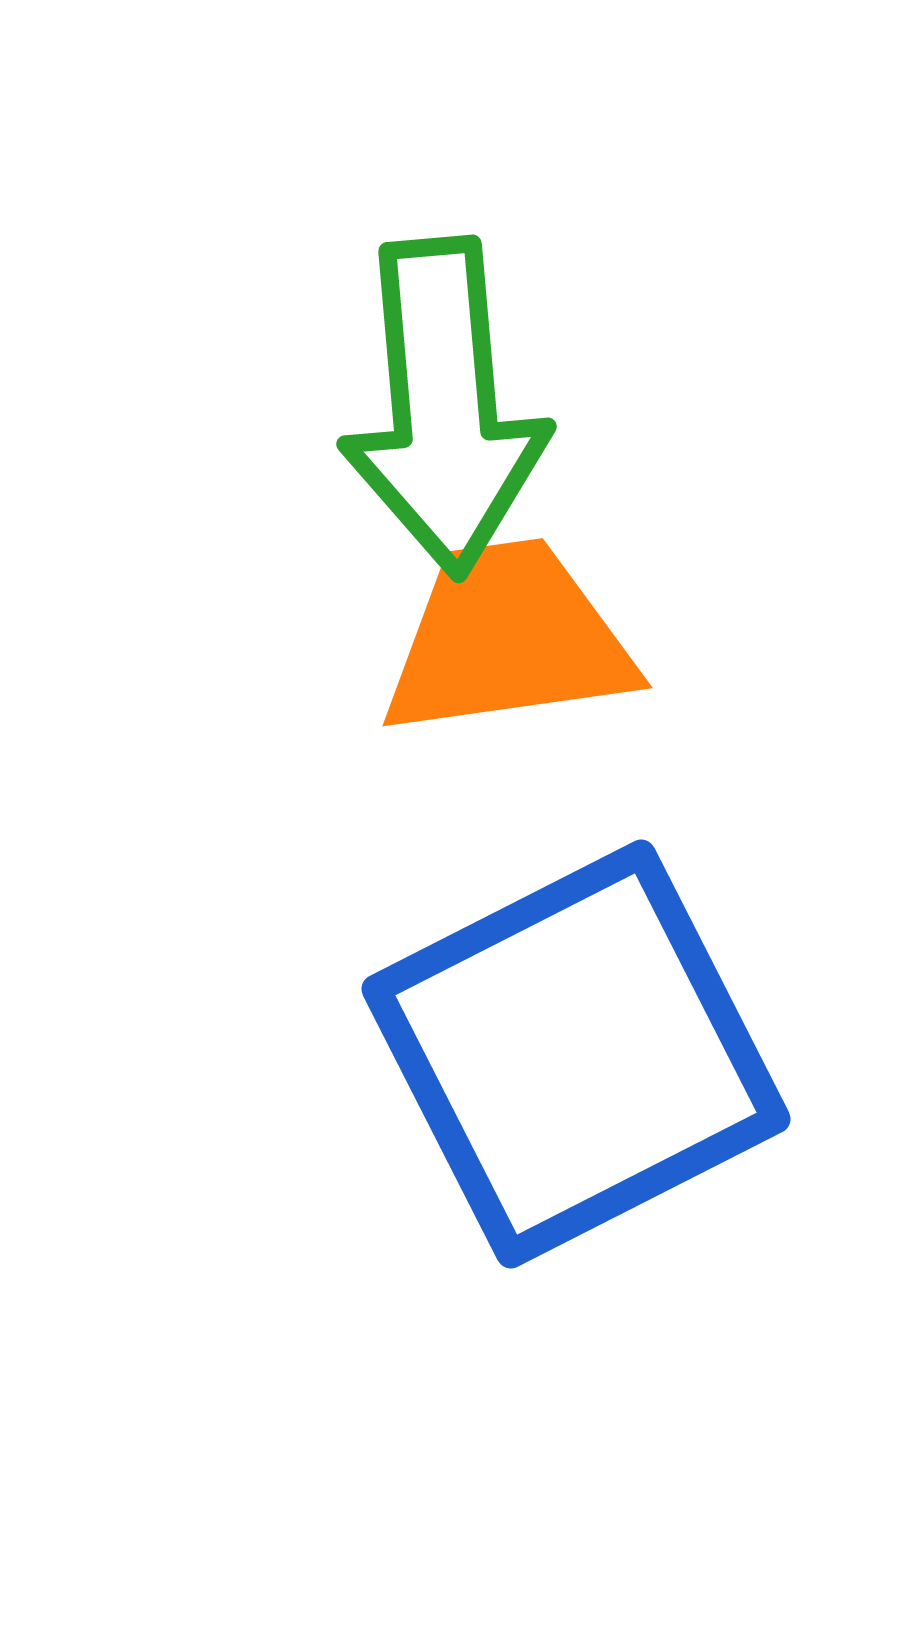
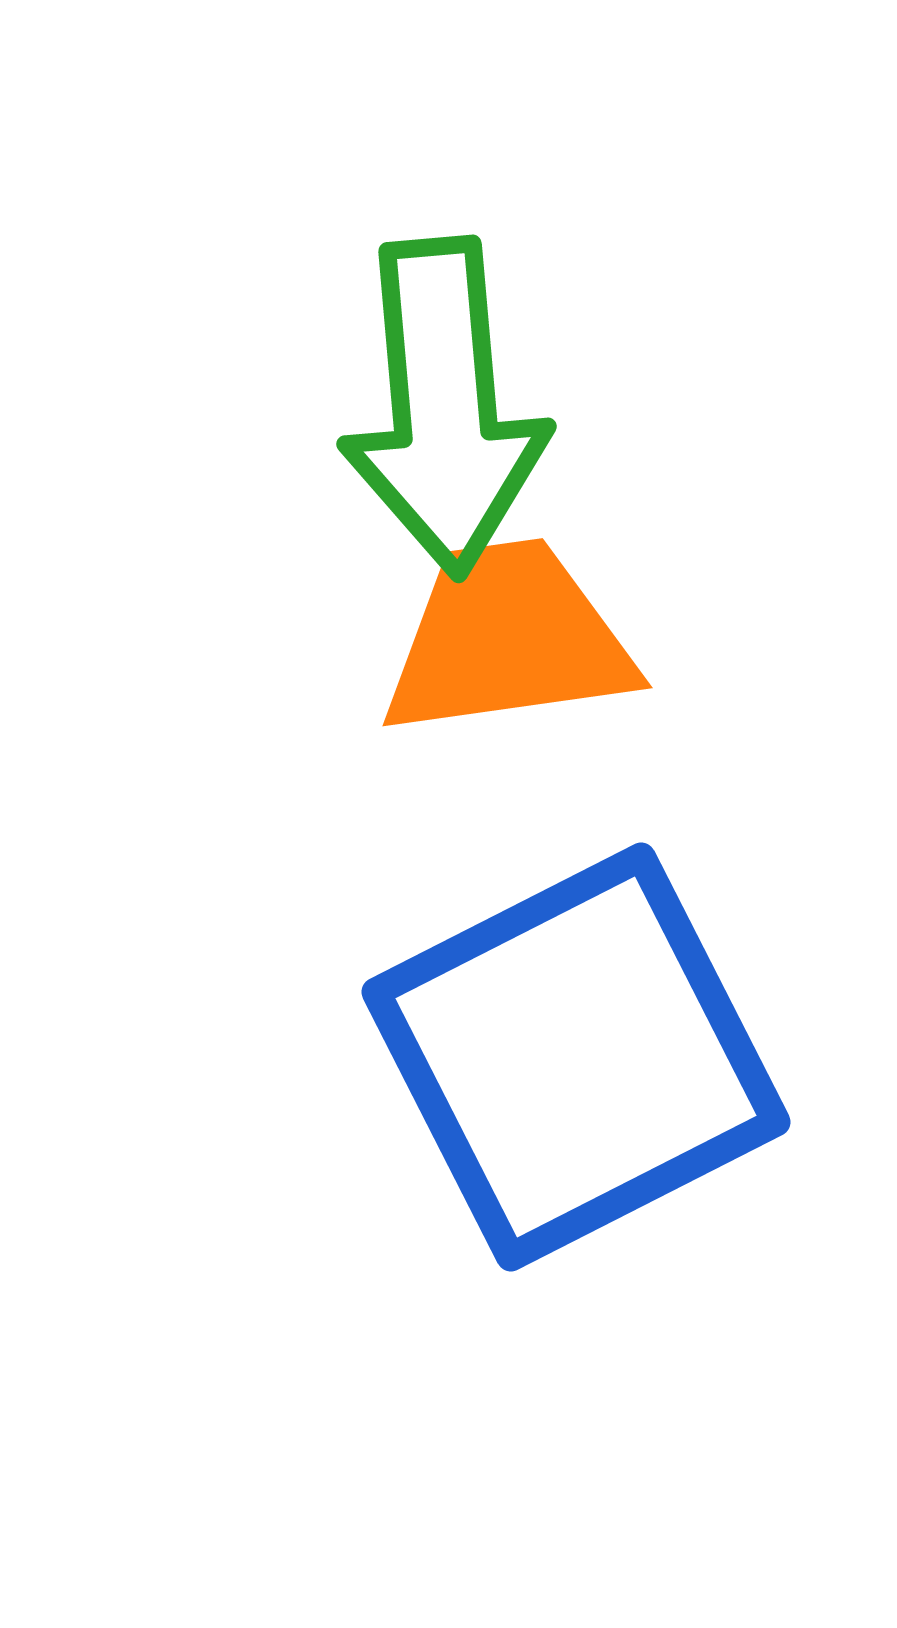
blue square: moved 3 px down
